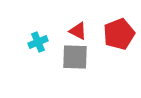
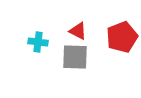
red pentagon: moved 3 px right, 3 px down
cyan cross: rotated 30 degrees clockwise
